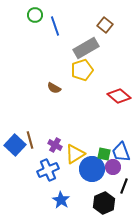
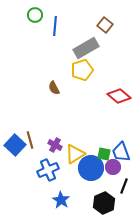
blue line: rotated 24 degrees clockwise
brown semicircle: rotated 32 degrees clockwise
blue circle: moved 1 px left, 1 px up
